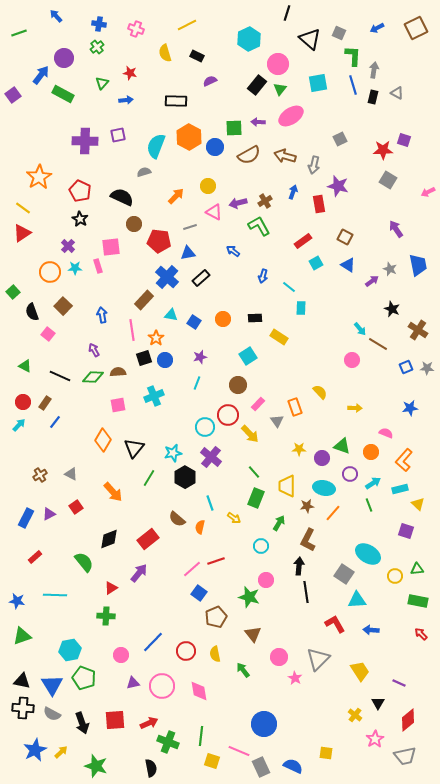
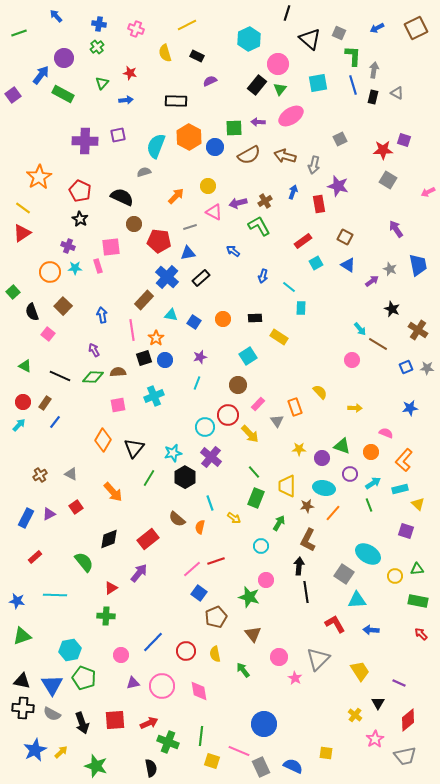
purple cross at (68, 246): rotated 24 degrees counterclockwise
